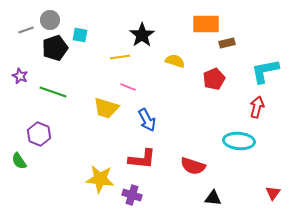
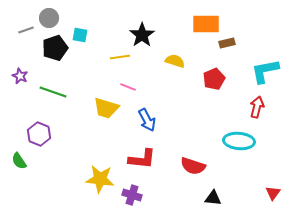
gray circle: moved 1 px left, 2 px up
